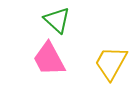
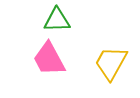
green triangle: rotated 44 degrees counterclockwise
